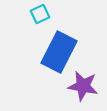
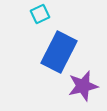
purple star: rotated 24 degrees counterclockwise
